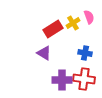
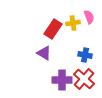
yellow cross: rotated 24 degrees clockwise
red rectangle: rotated 24 degrees counterclockwise
blue cross: moved 2 px down
red cross: rotated 35 degrees clockwise
